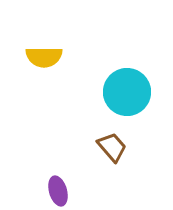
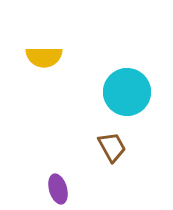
brown trapezoid: rotated 12 degrees clockwise
purple ellipse: moved 2 px up
